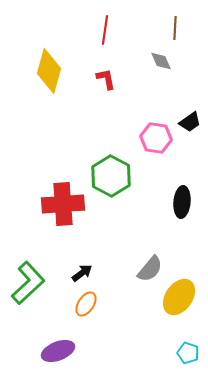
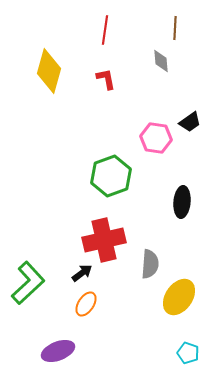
gray diamond: rotated 20 degrees clockwise
green hexagon: rotated 12 degrees clockwise
red cross: moved 41 px right, 36 px down; rotated 9 degrees counterclockwise
gray semicircle: moved 5 px up; rotated 36 degrees counterclockwise
